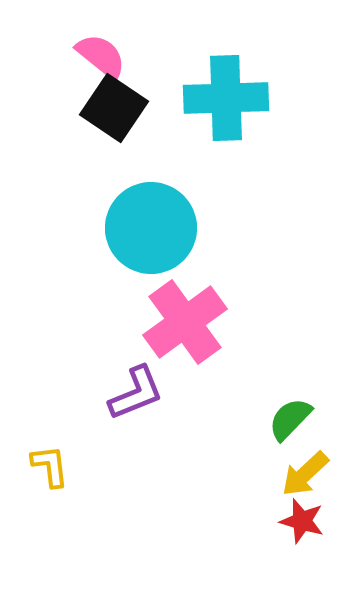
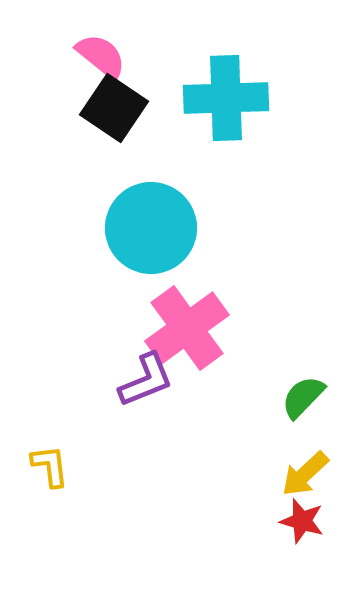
pink cross: moved 2 px right, 6 px down
purple L-shape: moved 10 px right, 13 px up
green semicircle: moved 13 px right, 22 px up
